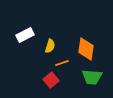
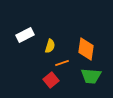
green trapezoid: moved 1 px left, 1 px up
